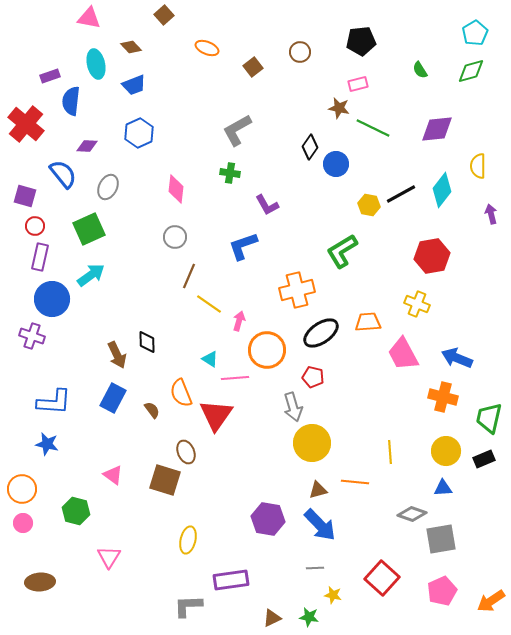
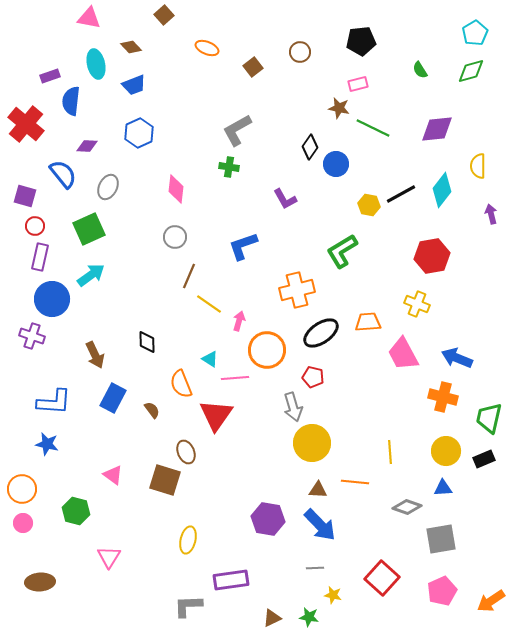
green cross at (230, 173): moved 1 px left, 6 px up
purple L-shape at (267, 205): moved 18 px right, 6 px up
brown arrow at (117, 355): moved 22 px left
orange semicircle at (181, 393): moved 9 px up
brown triangle at (318, 490): rotated 18 degrees clockwise
gray diamond at (412, 514): moved 5 px left, 7 px up
